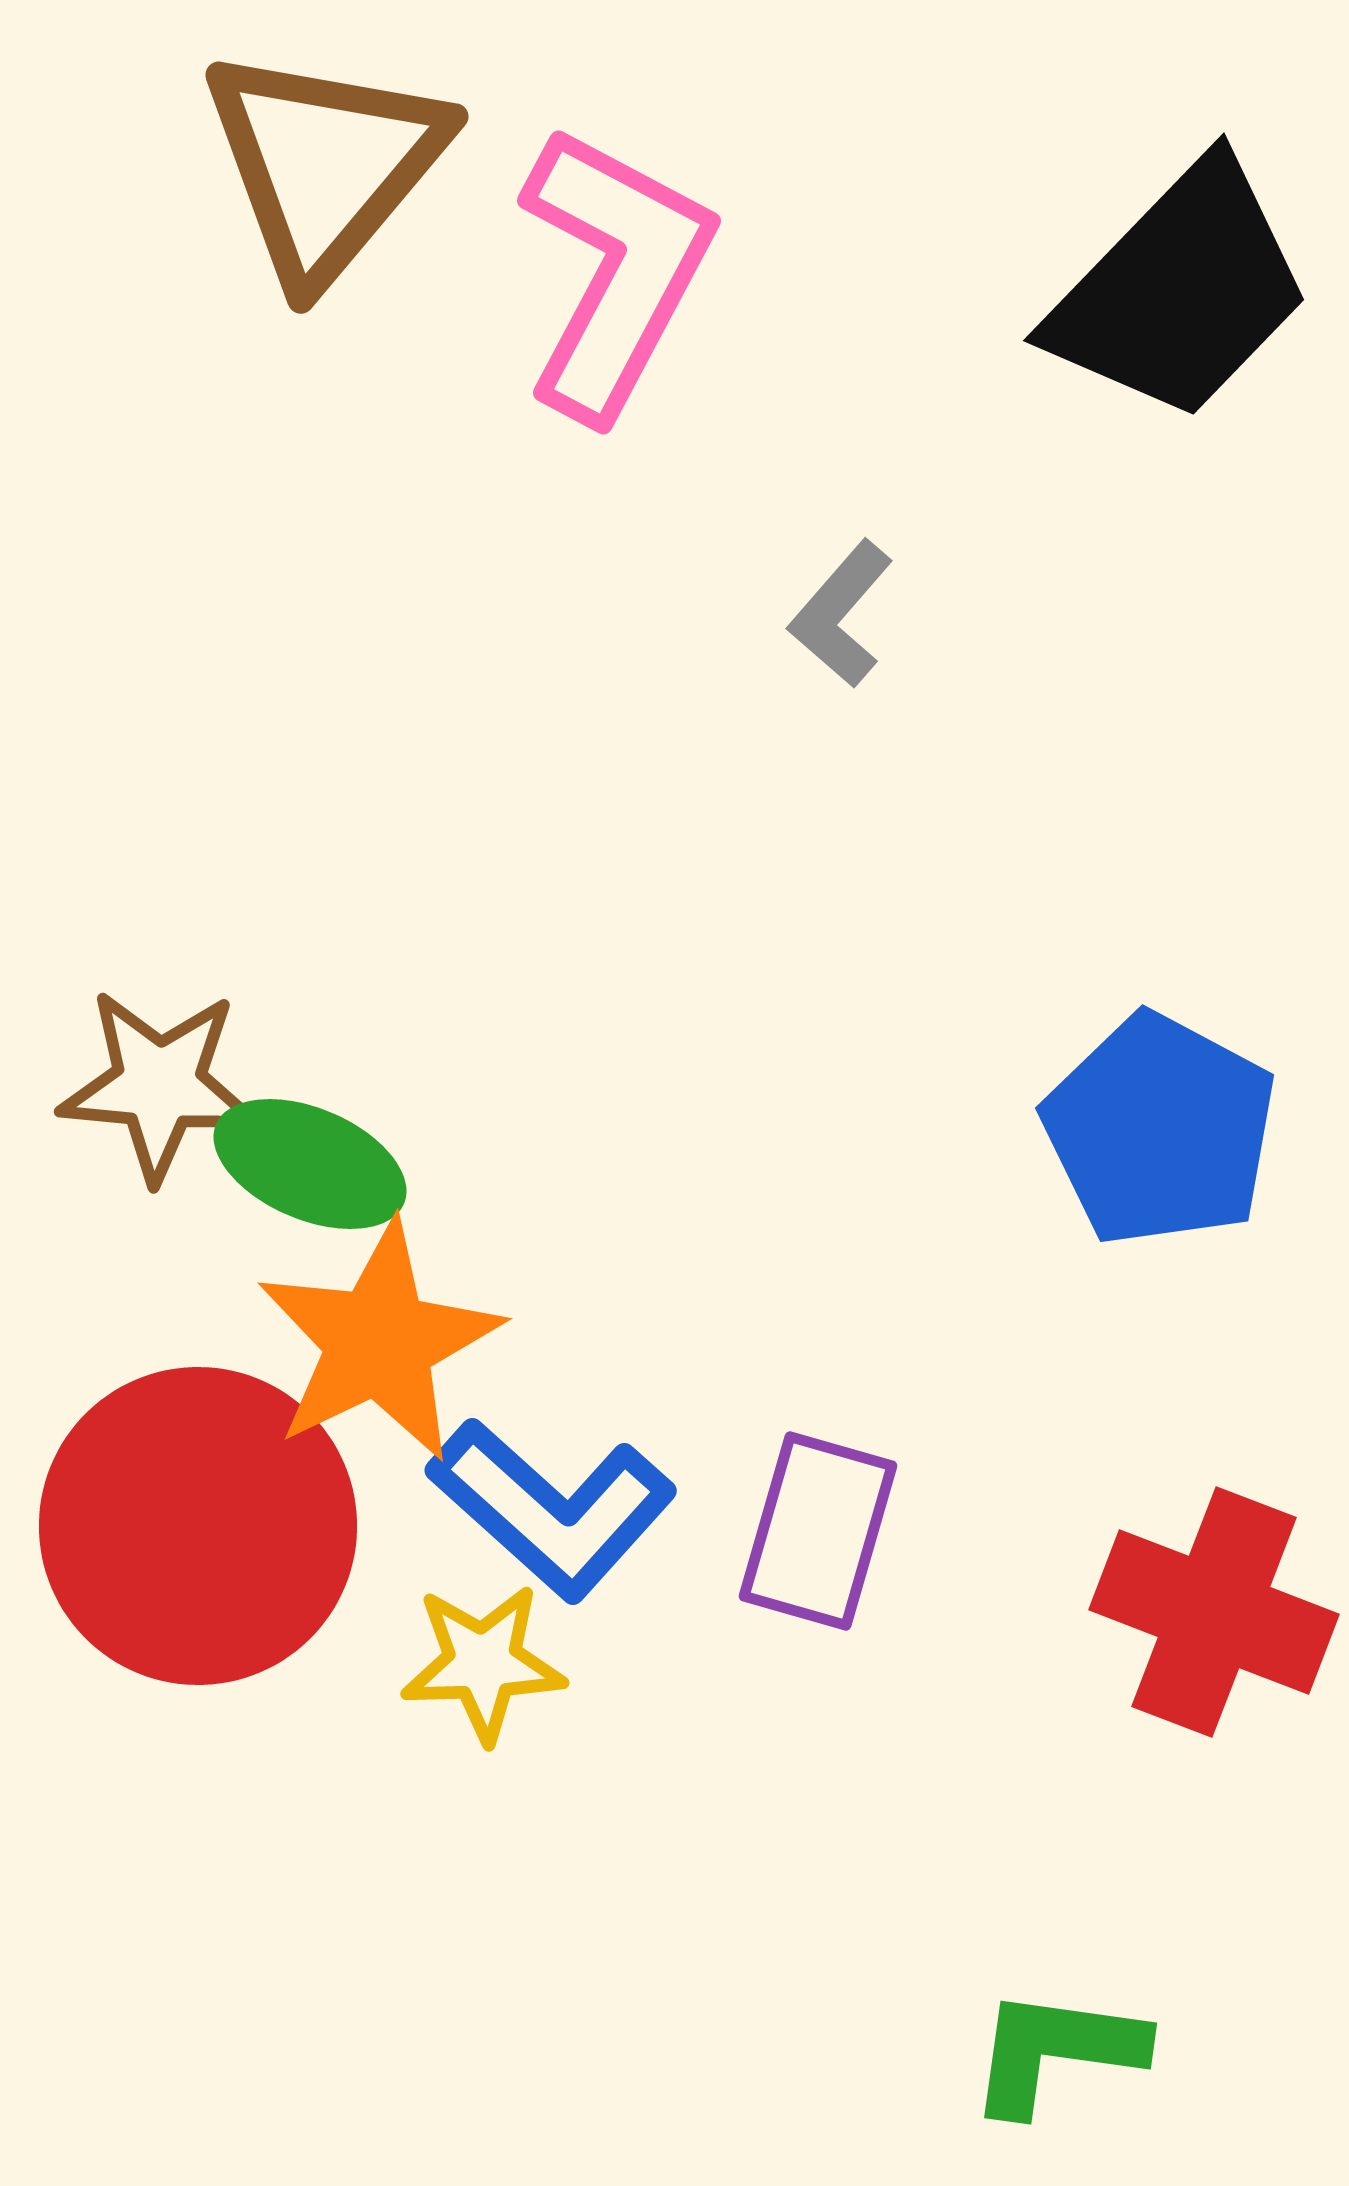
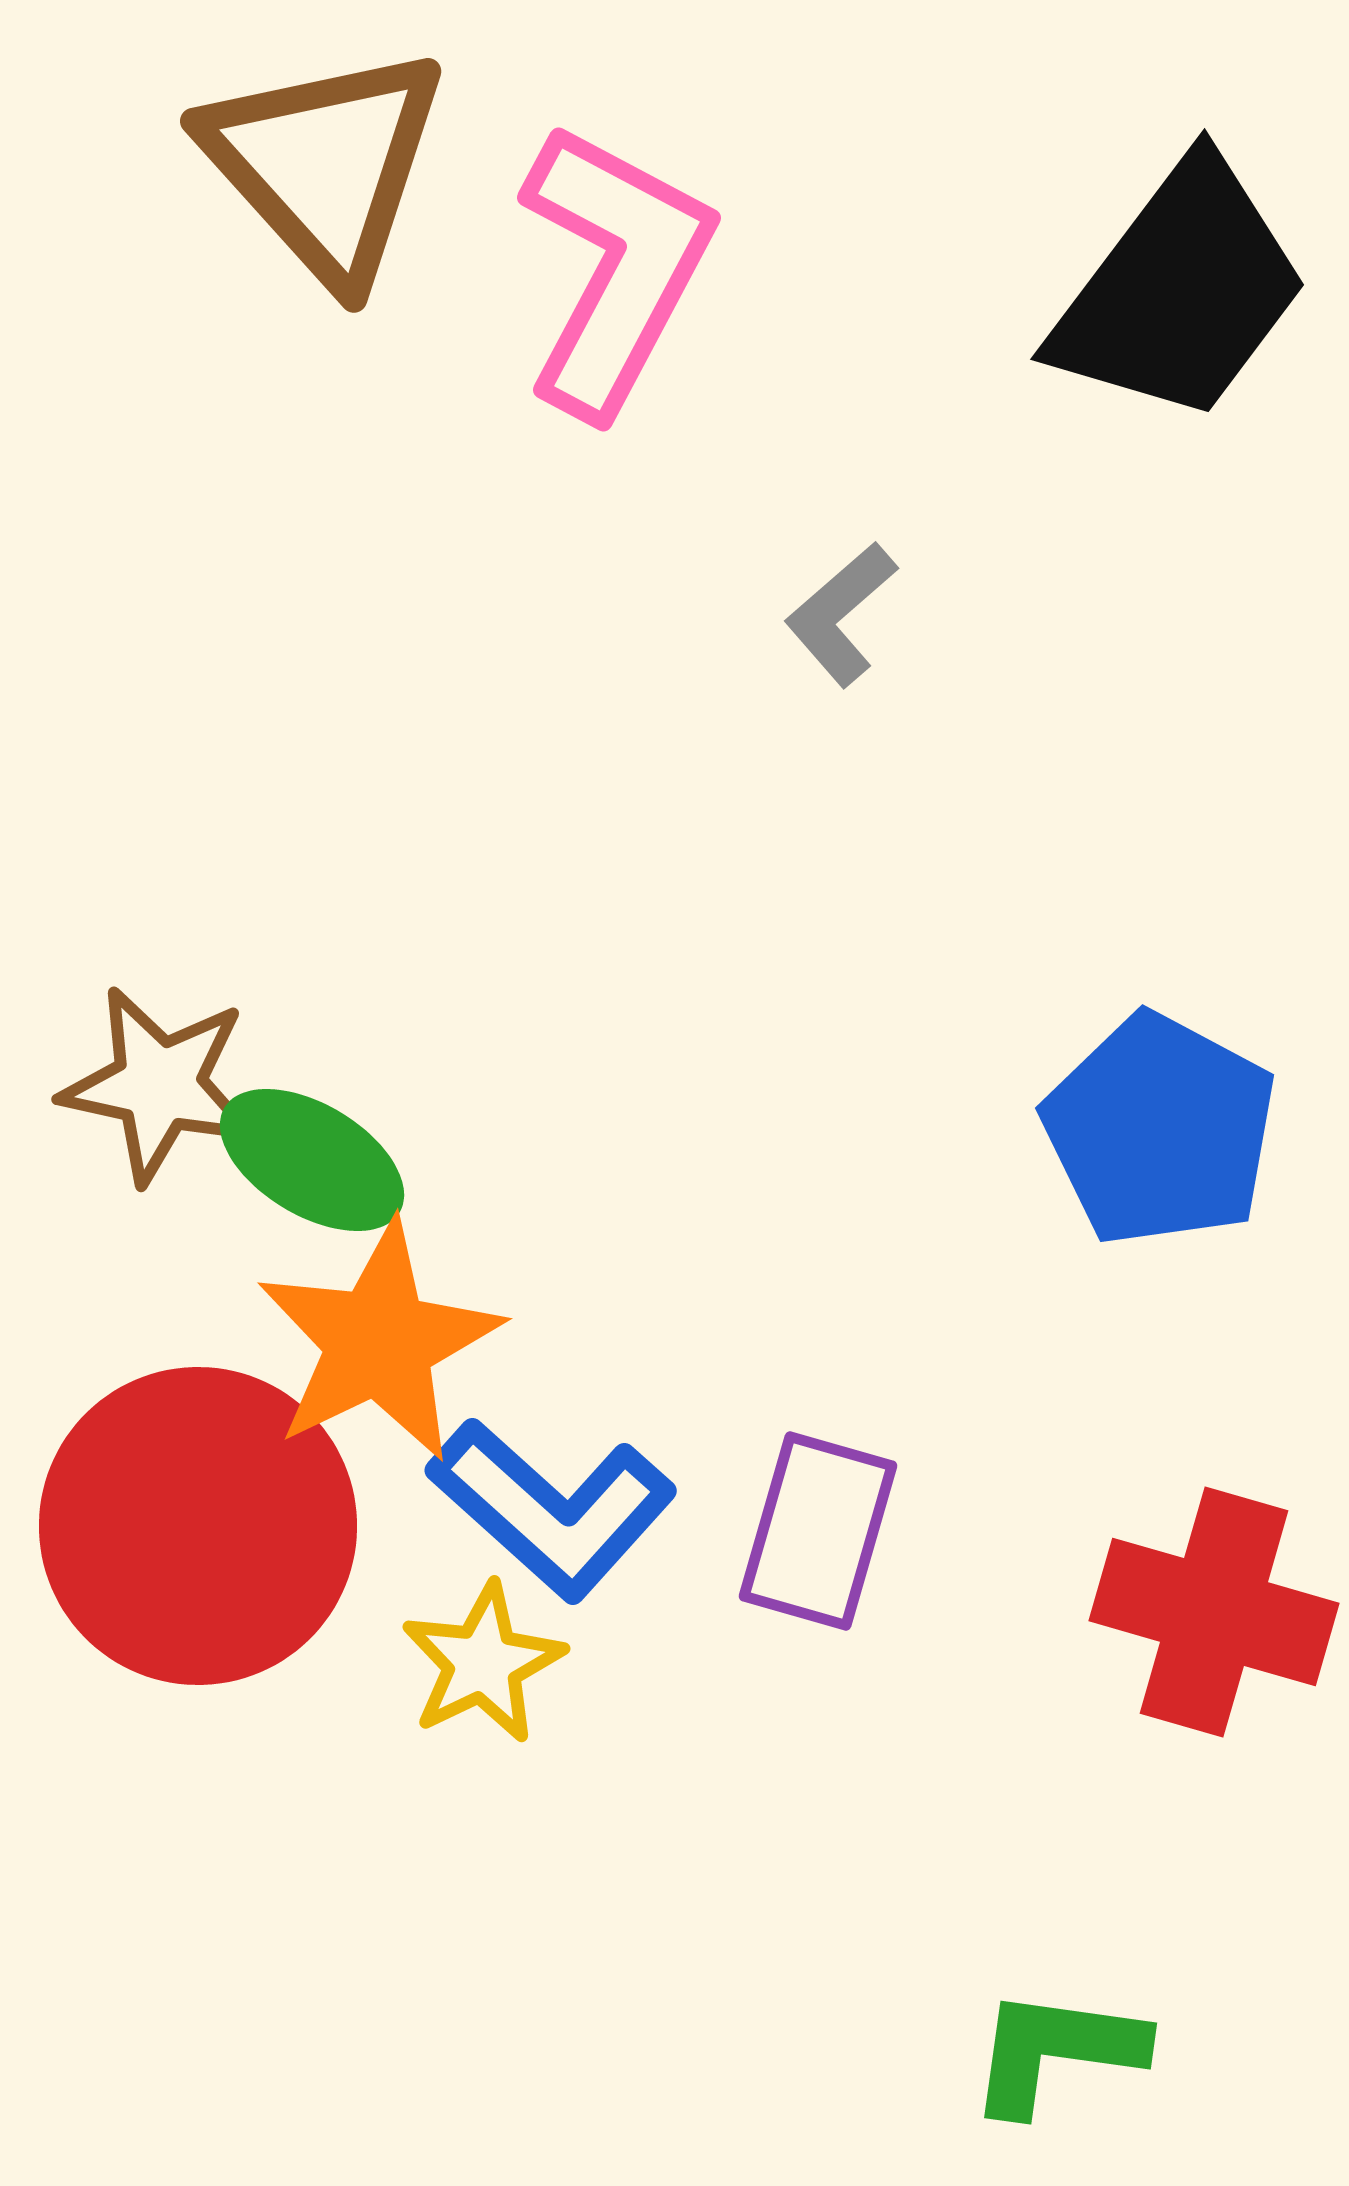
brown triangle: rotated 22 degrees counterclockwise
pink L-shape: moved 3 px up
black trapezoid: rotated 7 degrees counterclockwise
gray L-shape: rotated 8 degrees clockwise
brown star: rotated 7 degrees clockwise
green ellipse: moved 2 px right, 4 px up; rotated 8 degrees clockwise
red cross: rotated 5 degrees counterclockwise
yellow star: rotated 24 degrees counterclockwise
